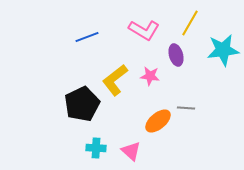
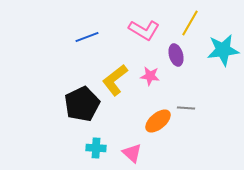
pink triangle: moved 1 px right, 2 px down
